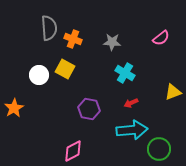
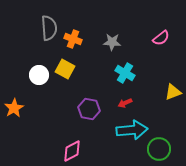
red arrow: moved 6 px left
pink diamond: moved 1 px left
